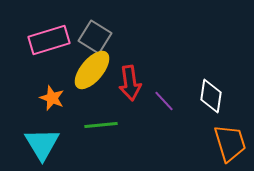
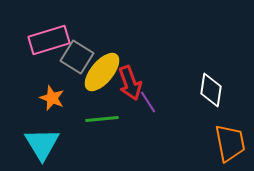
gray square: moved 18 px left, 20 px down
yellow ellipse: moved 10 px right, 2 px down
red arrow: rotated 12 degrees counterclockwise
white diamond: moved 6 px up
purple line: moved 16 px left, 1 px down; rotated 10 degrees clockwise
green line: moved 1 px right, 6 px up
orange trapezoid: rotated 6 degrees clockwise
